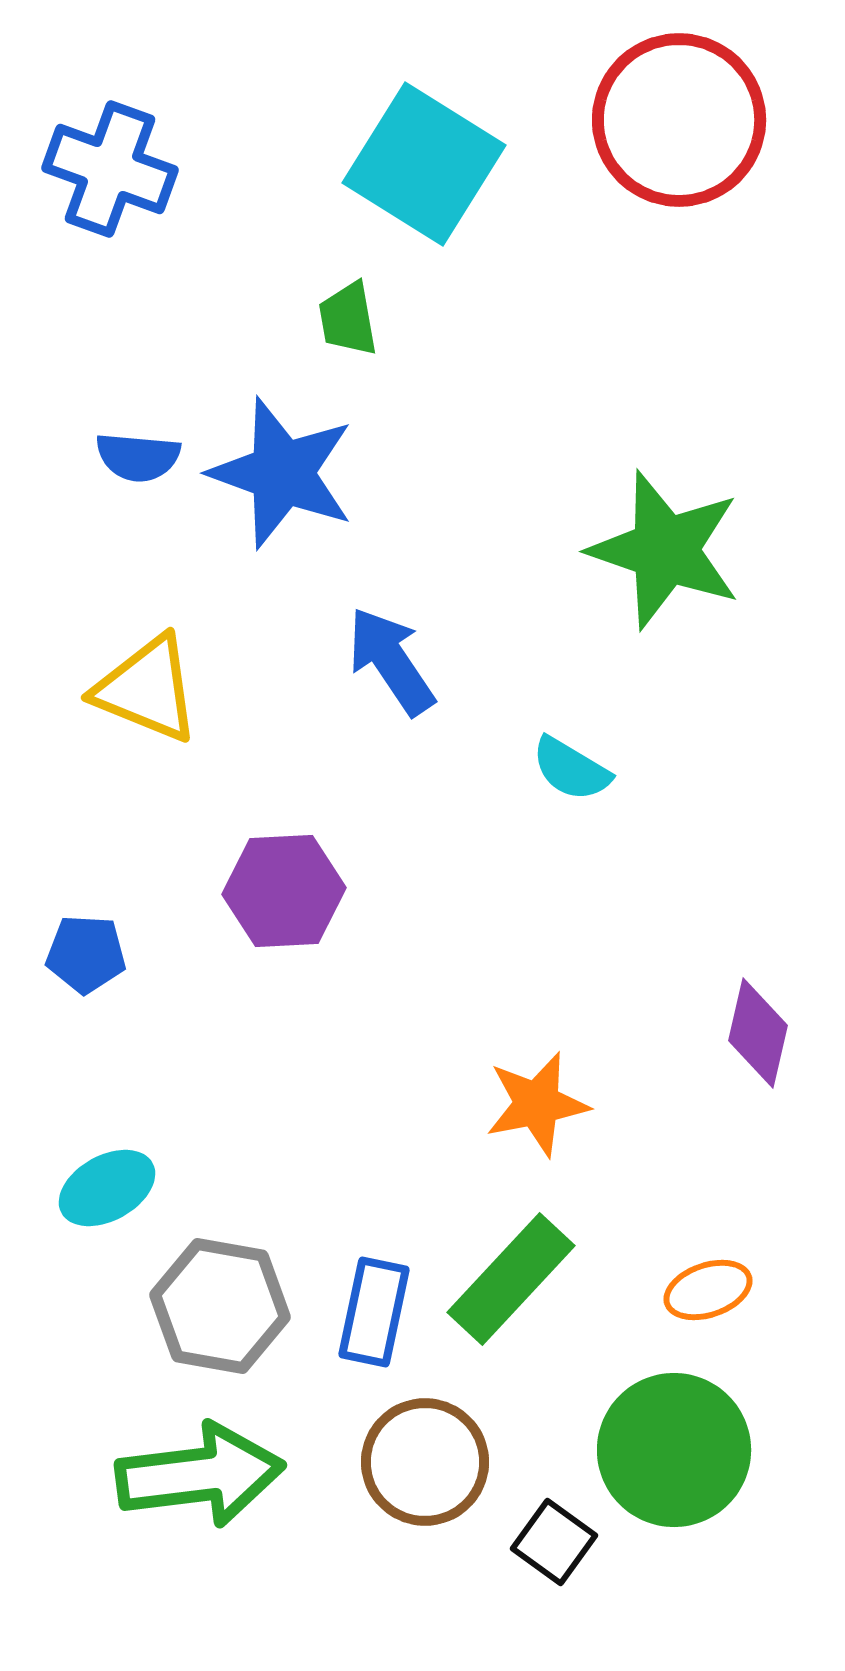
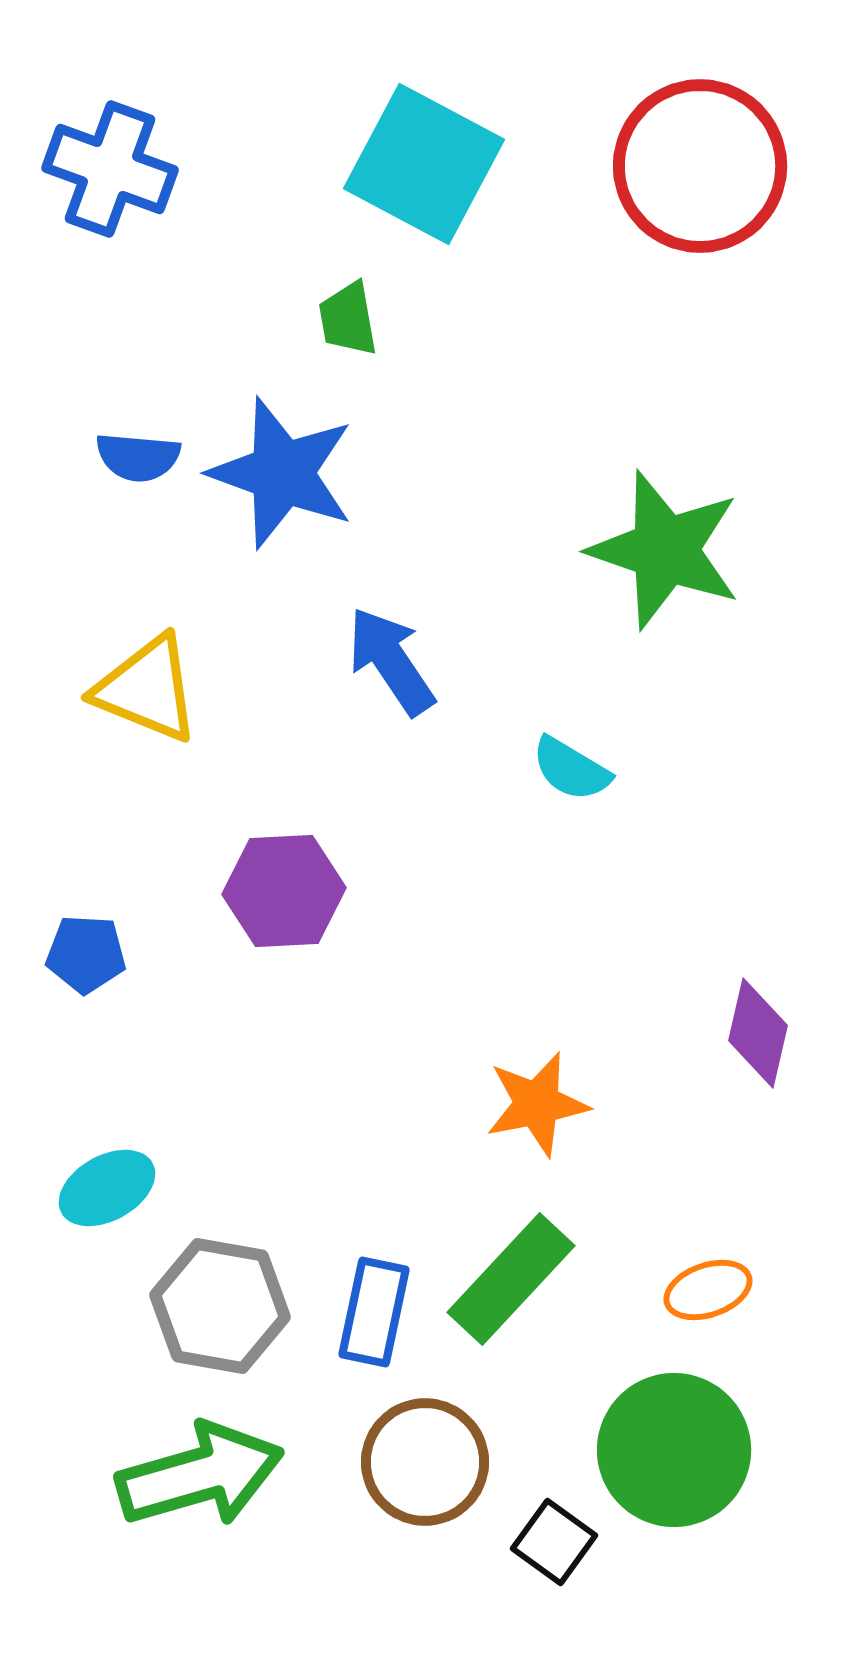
red circle: moved 21 px right, 46 px down
cyan square: rotated 4 degrees counterclockwise
green arrow: rotated 9 degrees counterclockwise
